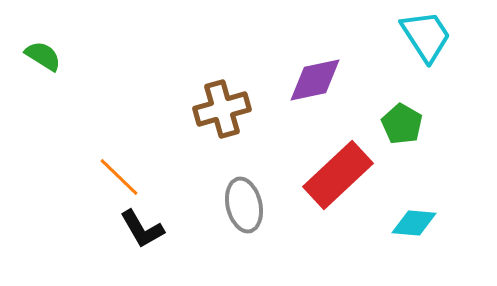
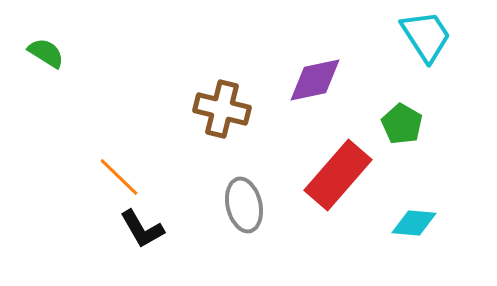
green semicircle: moved 3 px right, 3 px up
brown cross: rotated 30 degrees clockwise
red rectangle: rotated 6 degrees counterclockwise
